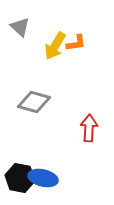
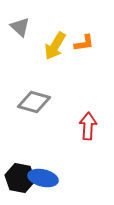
orange L-shape: moved 8 px right
red arrow: moved 1 px left, 2 px up
